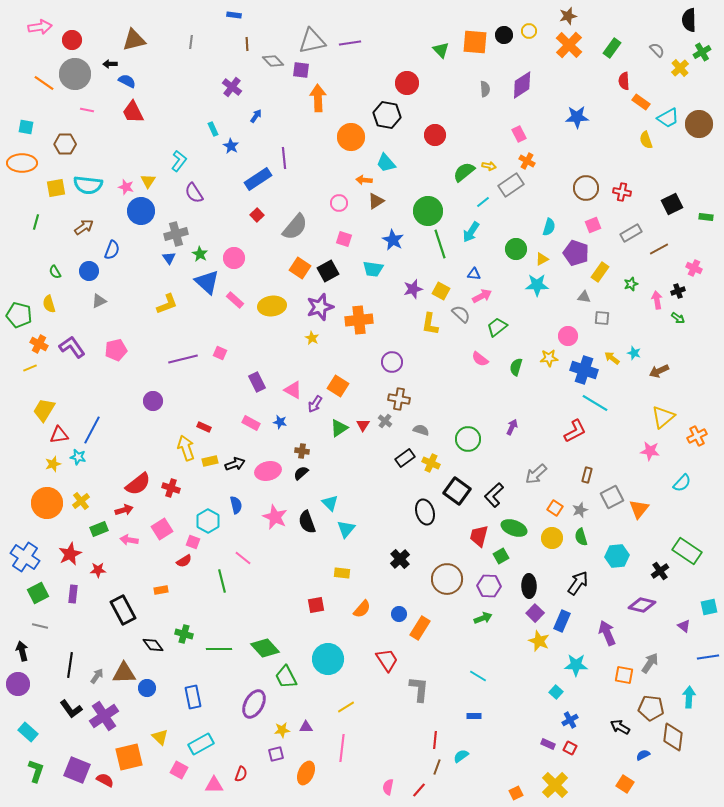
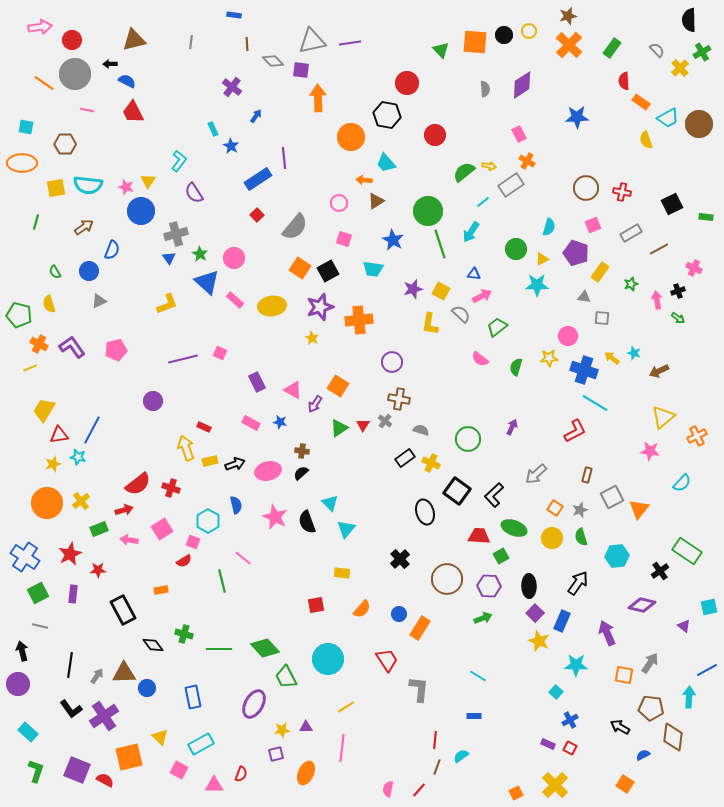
red trapezoid at (479, 536): rotated 80 degrees clockwise
blue line at (708, 657): moved 1 px left, 13 px down; rotated 20 degrees counterclockwise
pink semicircle at (388, 787): moved 2 px down
